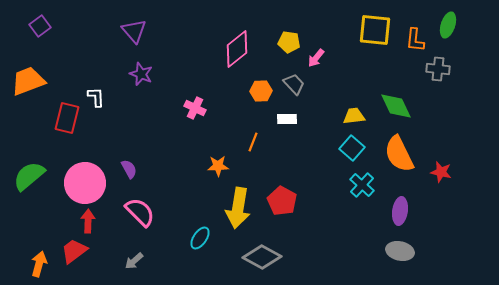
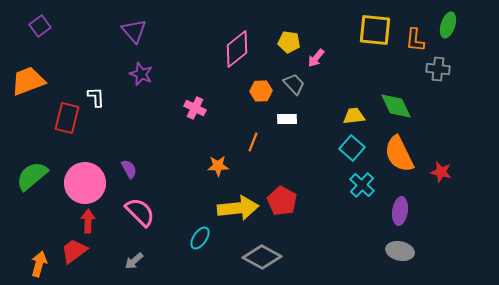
green semicircle: moved 3 px right
yellow arrow: rotated 105 degrees counterclockwise
